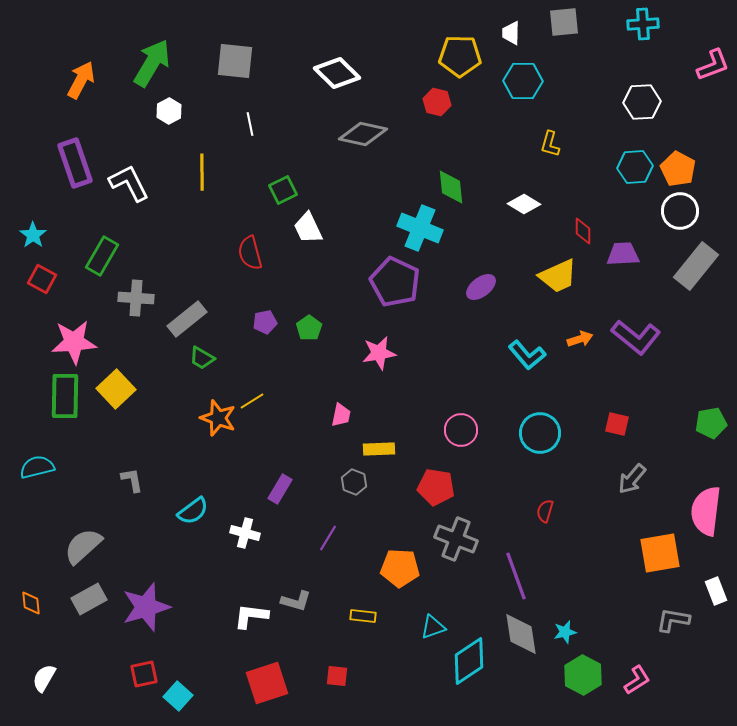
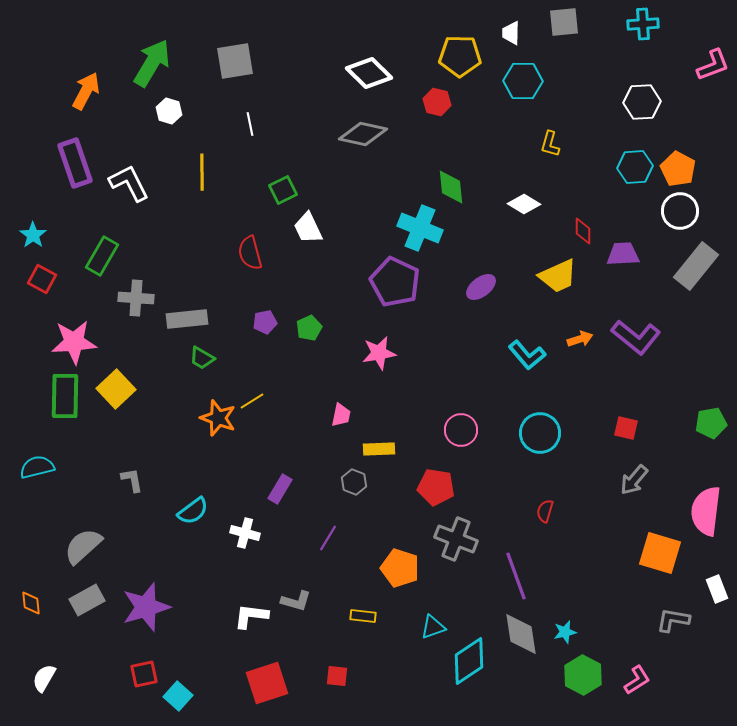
gray square at (235, 61): rotated 15 degrees counterclockwise
white diamond at (337, 73): moved 32 px right
orange arrow at (81, 80): moved 5 px right, 11 px down
white hexagon at (169, 111): rotated 15 degrees counterclockwise
gray rectangle at (187, 319): rotated 33 degrees clockwise
green pentagon at (309, 328): rotated 10 degrees clockwise
red square at (617, 424): moved 9 px right, 4 px down
gray arrow at (632, 479): moved 2 px right, 1 px down
orange square at (660, 553): rotated 27 degrees clockwise
orange pentagon at (400, 568): rotated 15 degrees clockwise
white rectangle at (716, 591): moved 1 px right, 2 px up
gray rectangle at (89, 599): moved 2 px left, 1 px down
